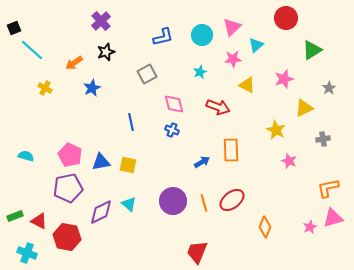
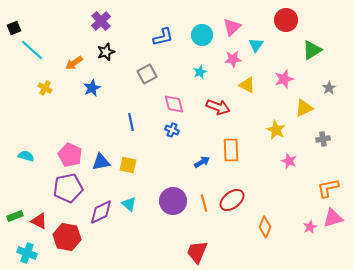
red circle at (286, 18): moved 2 px down
cyan triangle at (256, 45): rotated 14 degrees counterclockwise
